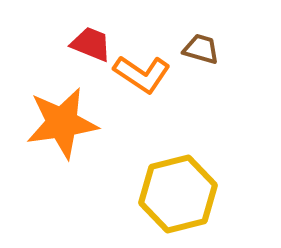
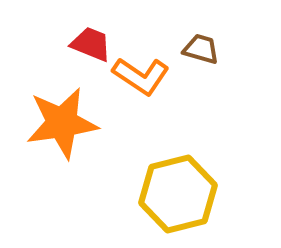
orange L-shape: moved 1 px left, 2 px down
